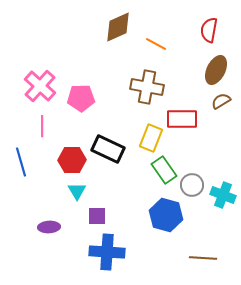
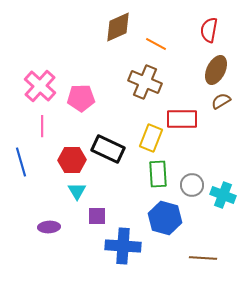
brown cross: moved 2 px left, 5 px up; rotated 12 degrees clockwise
green rectangle: moved 6 px left, 4 px down; rotated 32 degrees clockwise
blue hexagon: moved 1 px left, 3 px down
blue cross: moved 16 px right, 6 px up
